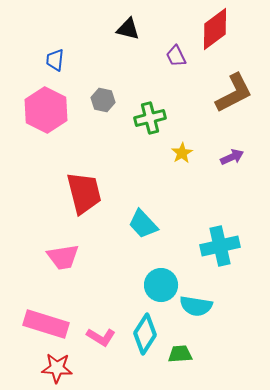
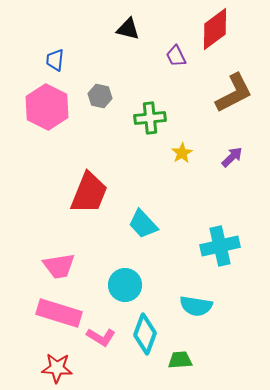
gray hexagon: moved 3 px left, 4 px up
pink hexagon: moved 1 px right, 3 px up
green cross: rotated 8 degrees clockwise
purple arrow: rotated 20 degrees counterclockwise
red trapezoid: moved 5 px right; rotated 36 degrees clockwise
pink trapezoid: moved 4 px left, 9 px down
cyan circle: moved 36 px left
pink rectangle: moved 13 px right, 11 px up
cyan diamond: rotated 12 degrees counterclockwise
green trapezoid: moved 6 px down
